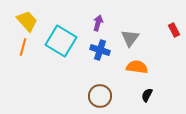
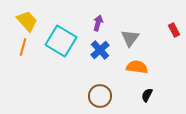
blue cross: rotated 30 degrees clockwise
